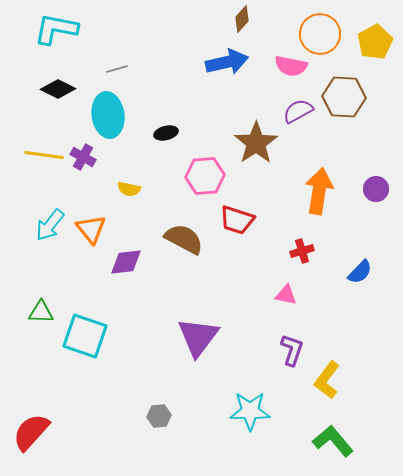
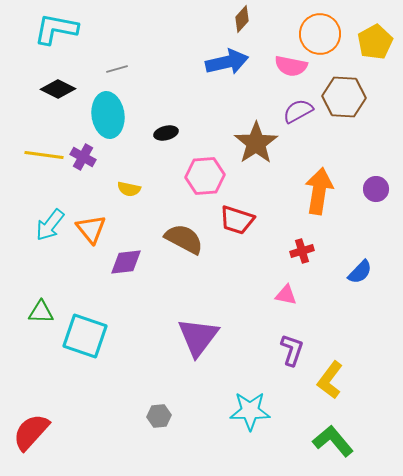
yellow L-shape: moved 3 px right
